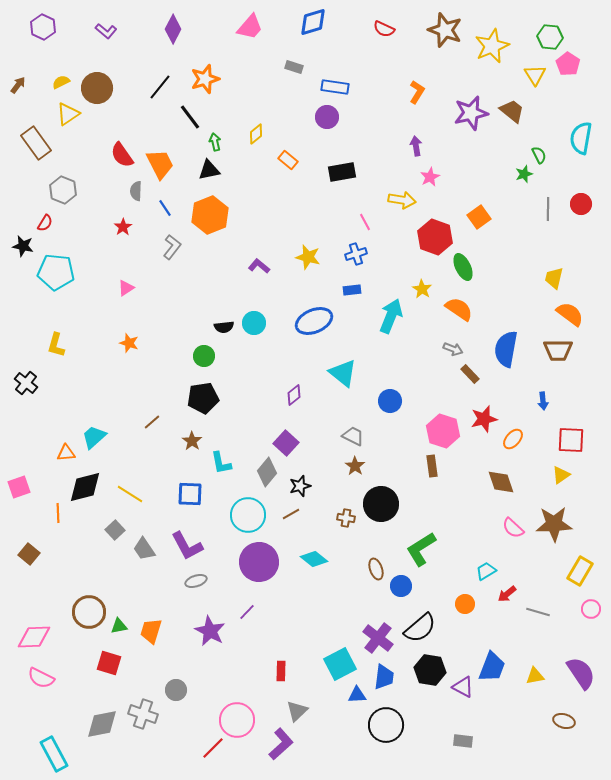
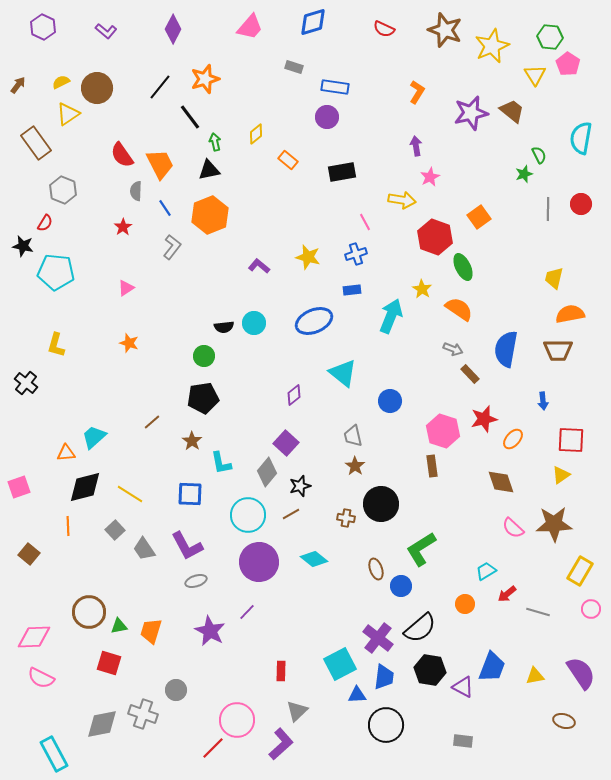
orange semicircle at (570, 314): rotated 48 degrees counterclockwise
gray trapezoid at (353, 436): rotated 130 degrees counterclockwise
orange line at (58, 513): moved 10 px right, 13 px down
